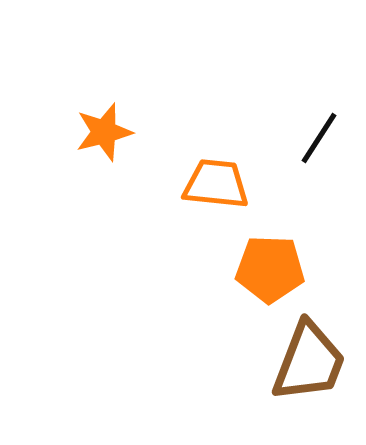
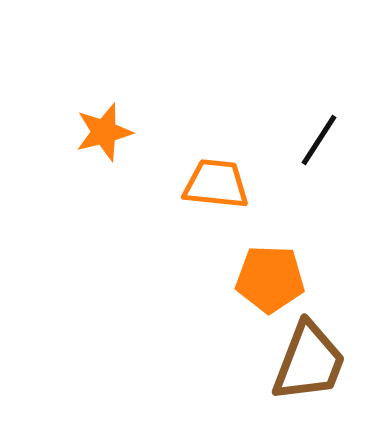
black line: moved 2 px down
orange pentagon: moved 10 px down
